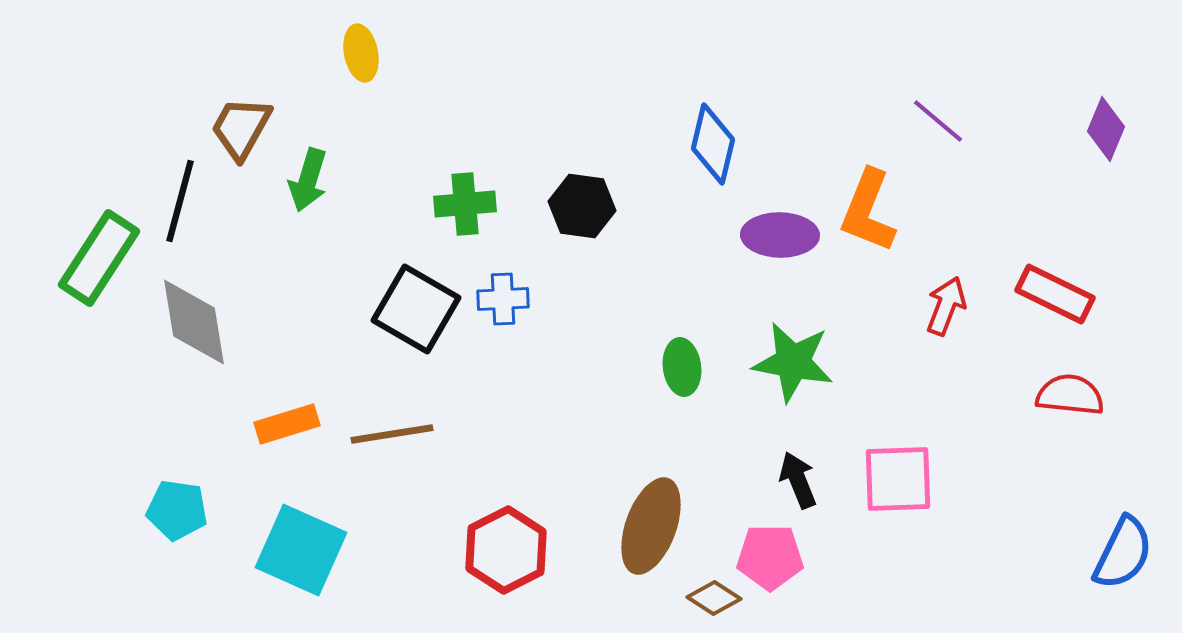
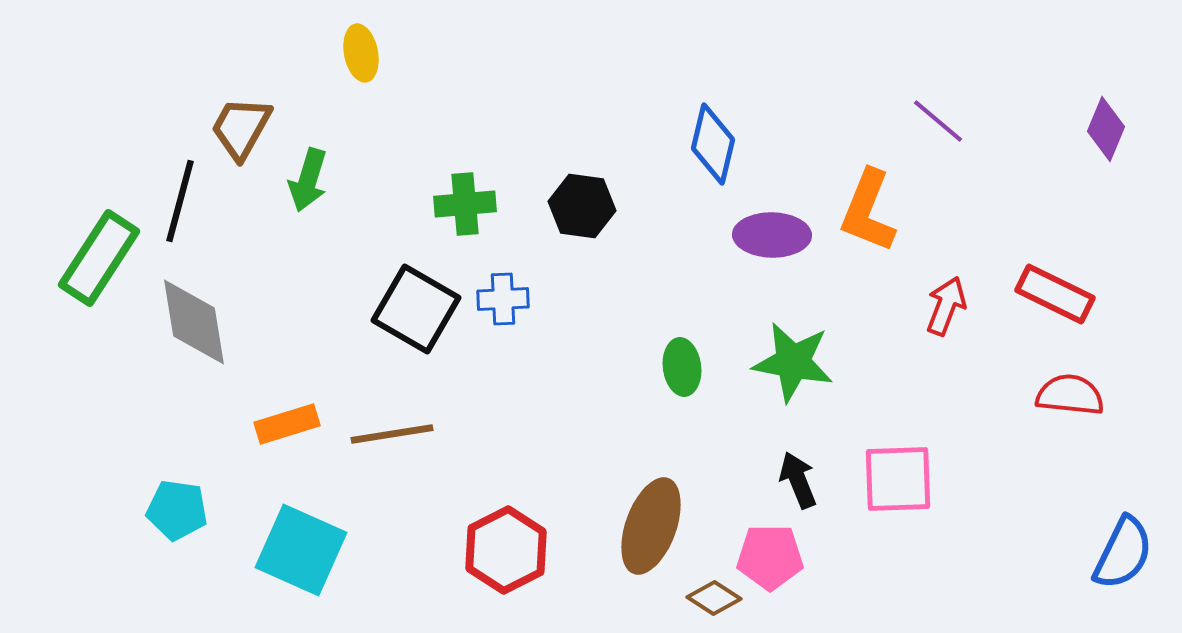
purple ellipse: moved 8 px left
